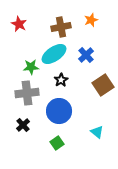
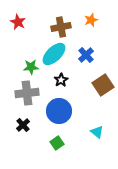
red star: moved 1 px left, 2 px up
cyan ellipse: rotated 10 degrees counterclockwise
